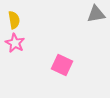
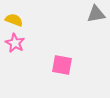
yellow semicircle: rotated 60 degrees counterclockwise
pink square: rotated 15 degrees counterclockwise
